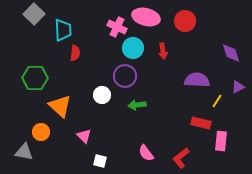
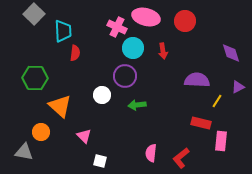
cyan trapezoid: moved 1 px down
pink semicircle: moved 5 px right; rotated 42 degrees clockwise
